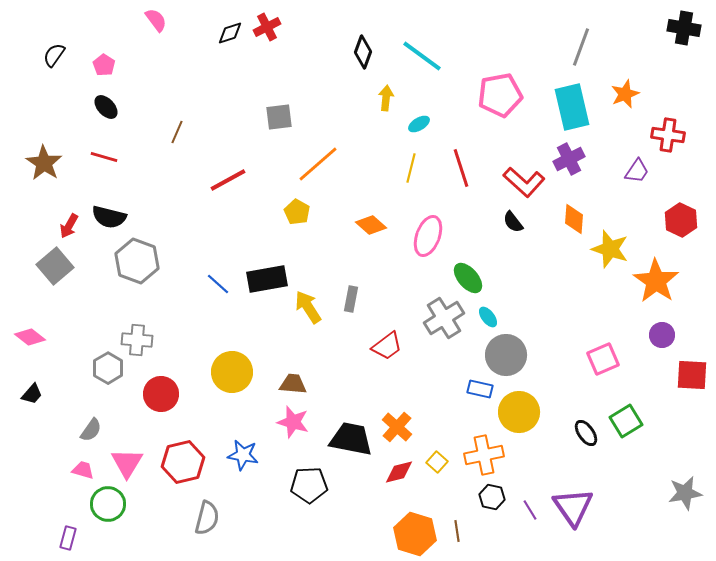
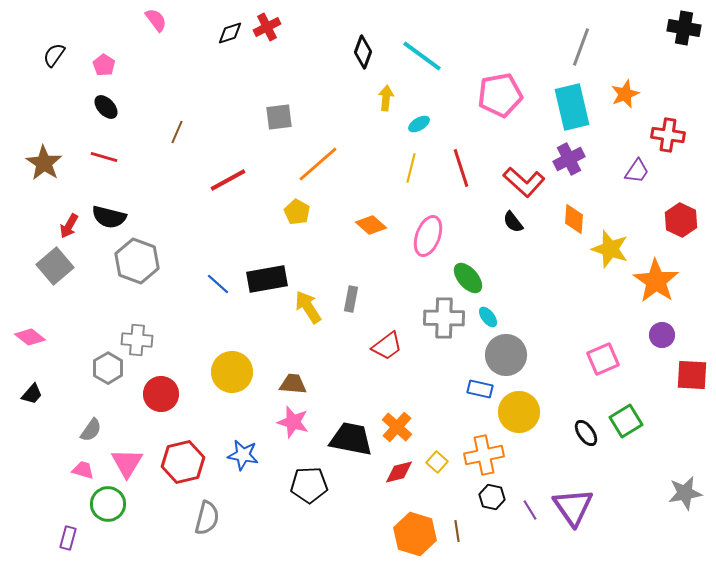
gray cross at (444, 318): rotated 33 degrees clockwise
